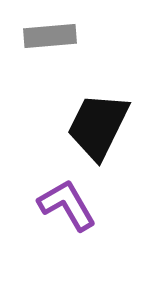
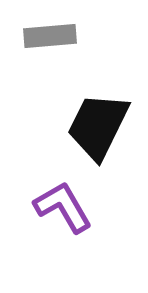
purple L-shape: moved 4 px left, 2 px down
